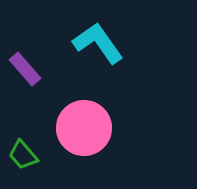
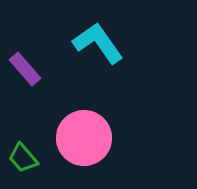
pink circle: moved 10 px down
green trapezoid: moved 3 px down
